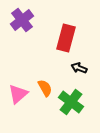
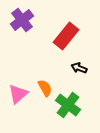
red rectangle: moved 2 px up; rotated 24 degrees clockwise
green cross: moved 3 px left, 3 px down
